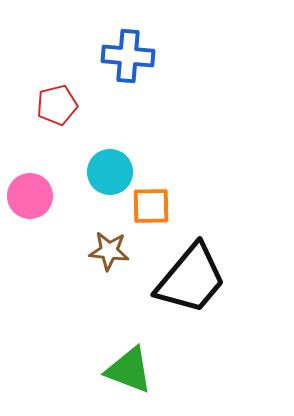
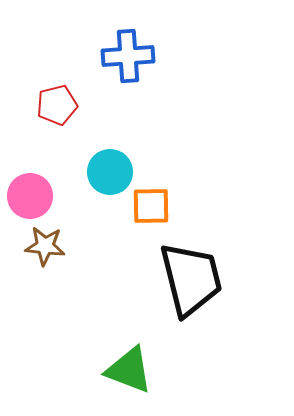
blue cross: rotated 9 degrees counterclockwise
brown star: moved 64 px left, 5 px up
black trapezoid: rotated 54 degrees counterclockwise
